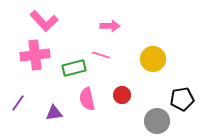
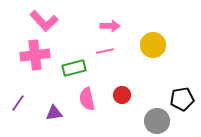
pink line: moved 4 px right, 4 px up; rotated 30 degrees counterclockwise
yellow circle: moved 14 px up
